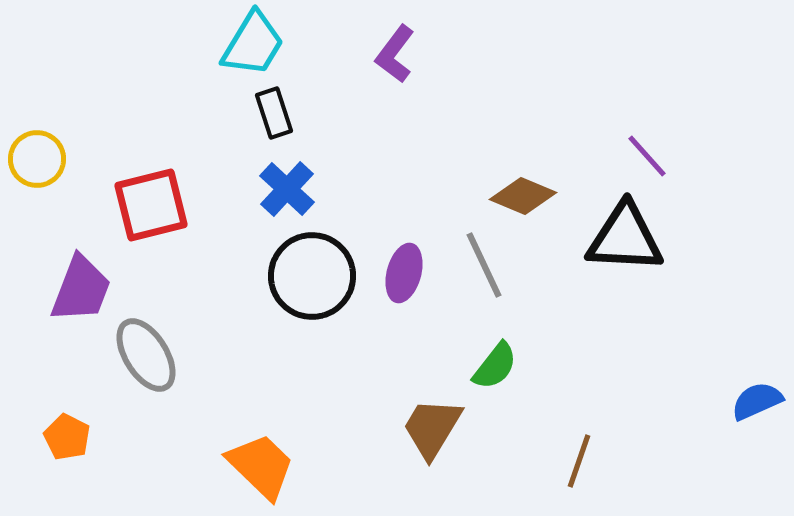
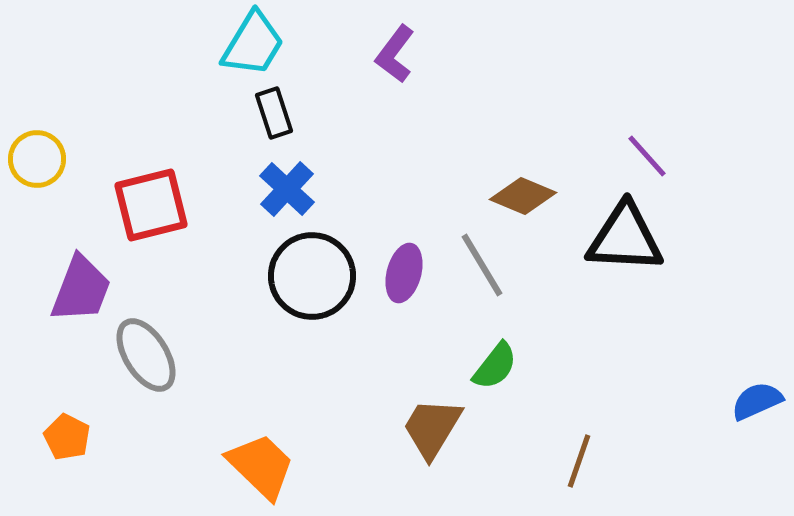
gray line: moved 2 px left; rotated 6 degrees counterclockwise
